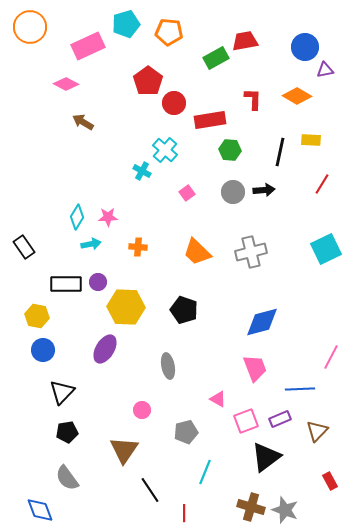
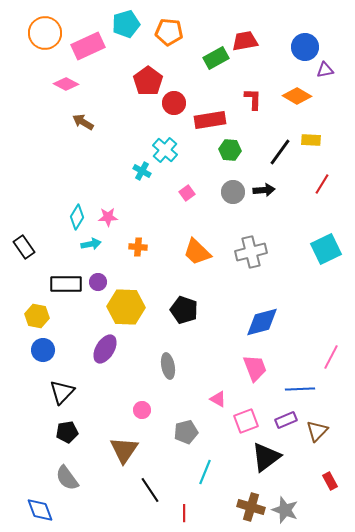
orange circle at (30, 27): moved 15 px right, 6 px down
black line at (280, 152): rotated 24 degrees clockwise
purple rectangle at (280, 419): moved 6 px right, 1 px down
